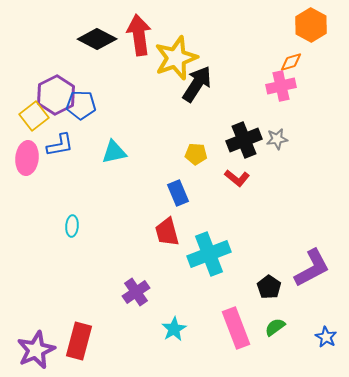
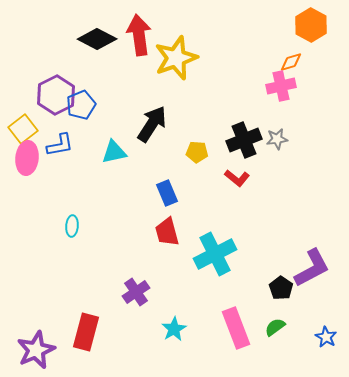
black arrow: moved 45 px left, 40 px down
blue pentagon: rotated 24 degrees counterclockwise
yellow square: moved 11 px left, 13 px down
yellow pentagon: moved 1 px right, 2 px up
blue rectangle: moved 11 px left
cyan cross: moved 6 px right; rotated 6 degrees counterclockwise
black pentagon: moved 12 px right, 1 px down
red rectangle: moved 7 px right, 9 px up
